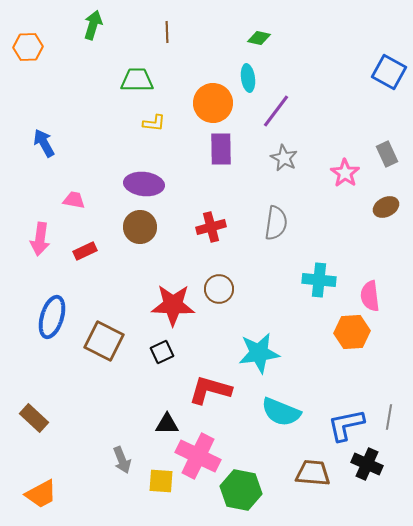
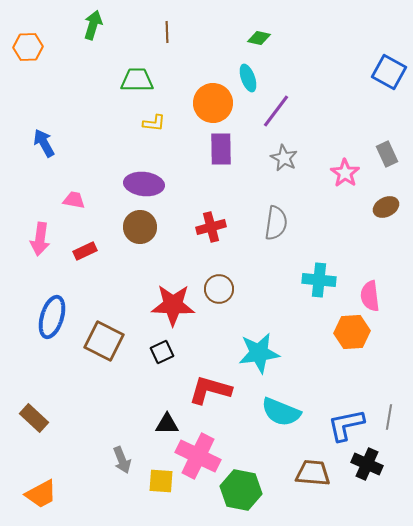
cyan ellipse at (248, 78): rotated 12 degrees counterclockwise
